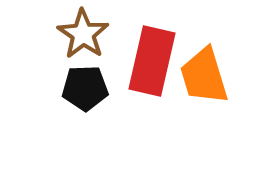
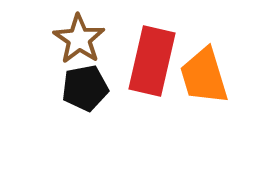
brown star: moved 4 px left, 5 px down
black pentagon: rotated 9 degrees counterclockwise
